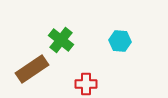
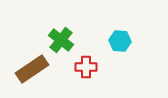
red cross: moved 17 px up
